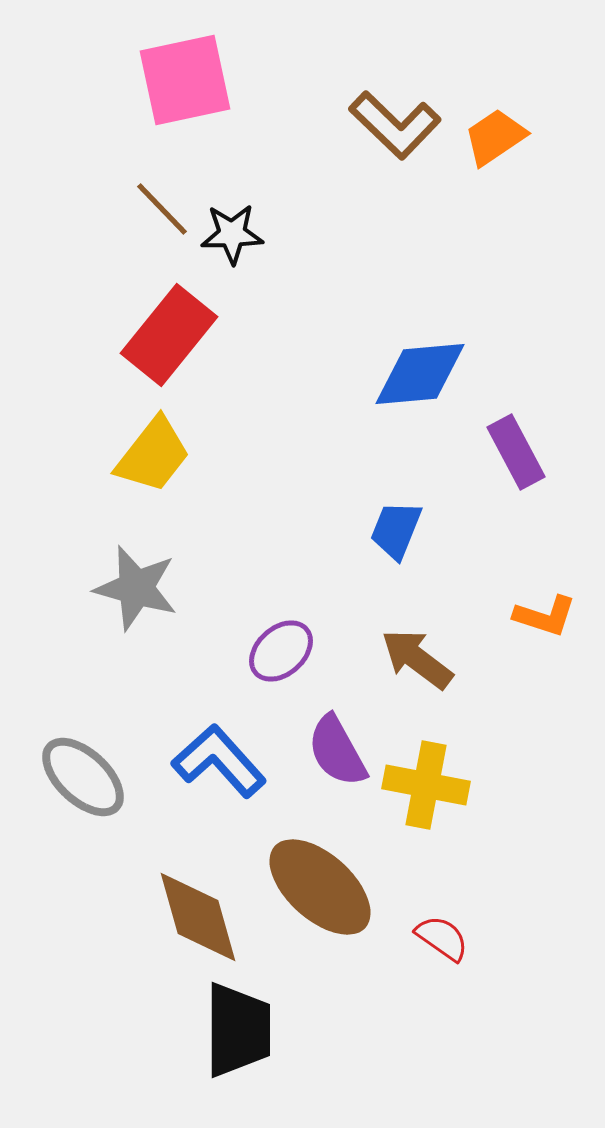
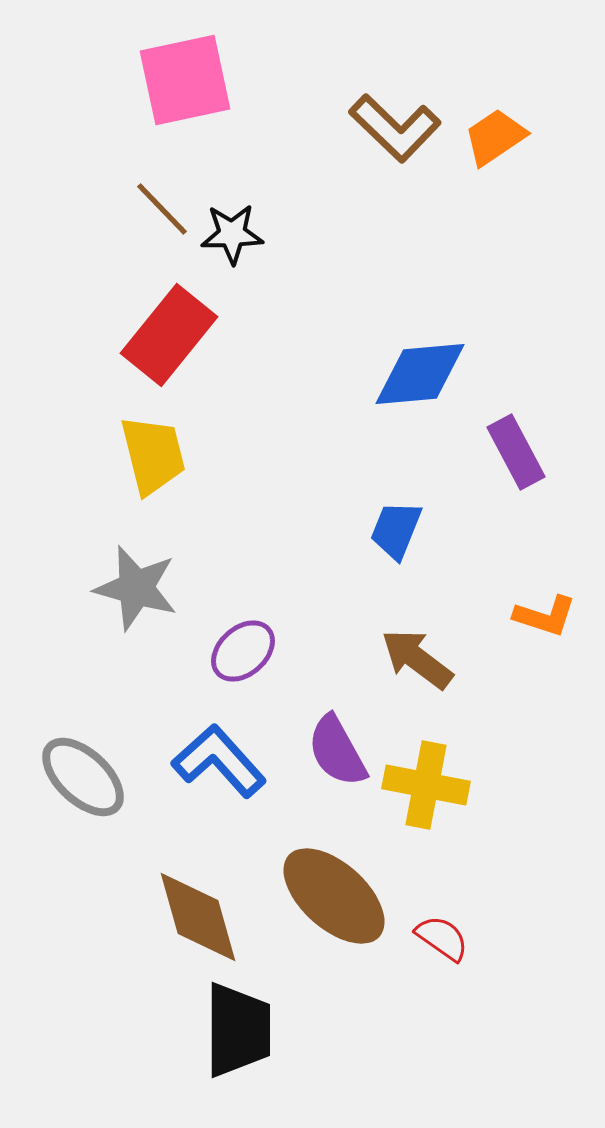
brown L-shape: moved 3 px down
yellow trapezoid: rotated 52 degrees counterclockwise
purple ellipse: moved 38 px left
brown ellipse: moved 14 px right, 9 px down
